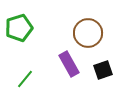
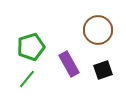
green pentagon: moved 12 px right, 19 px down
brown circle: moved 10 px right, 3 px up
green line: moved 2 px right
